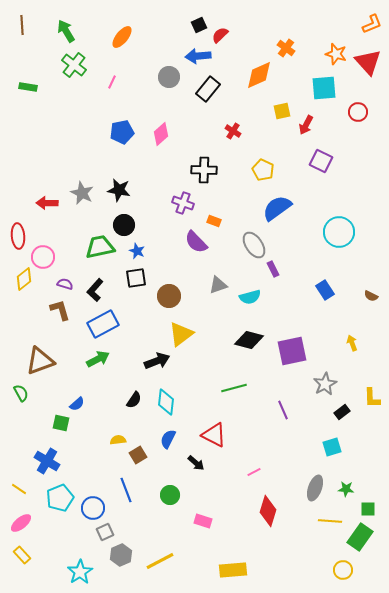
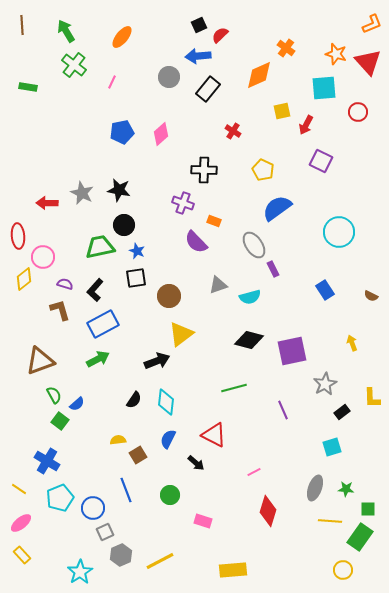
green semicircle at (21, 393): moved 33 px right, 2 px down
green square at (61, 423): moved 1 px left, 2 px up; rotated 24 degrees clockwise
